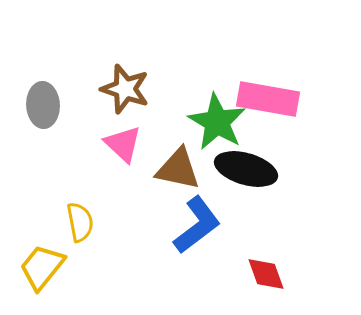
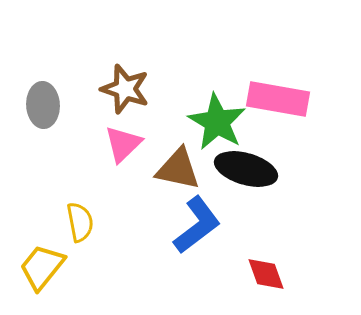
pink rectangle: moved 10 px right
pink triangle: rotated 33 degrees clockwise
